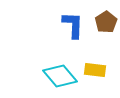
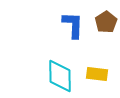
yellow rectangle: moved 2 px right, 4 px down
cyan diamond: rotated 40 degrees clockwise
